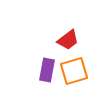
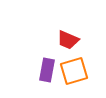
red trapezoid: rotated 60 degrees clockwise
